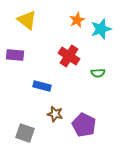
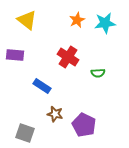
cyan star: moved 4 px right, 6 px up; rotated 10 degrees clockwise
red cross: moved 1 px left, 1 px down
blue rectangle: rotated 18 degrees clockwise
